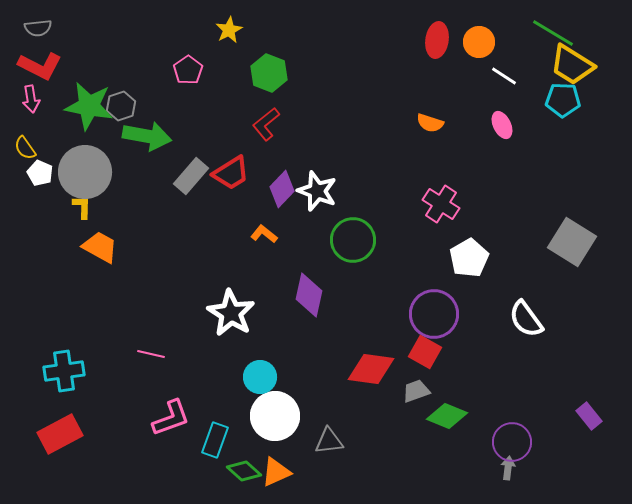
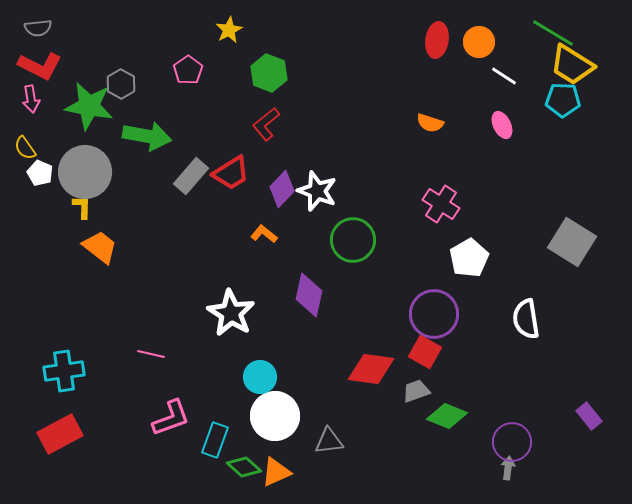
gray hexagon at (121, 106): moved 22 px up; rotated 12 degrees counterclockwise
orange trapezoid at (100, 247): rotated 9 degrees clockwise
white semicircle at (526, 319): rotated 27 degrees clockwise
green diamond at (244, 471): moved 4 px up
